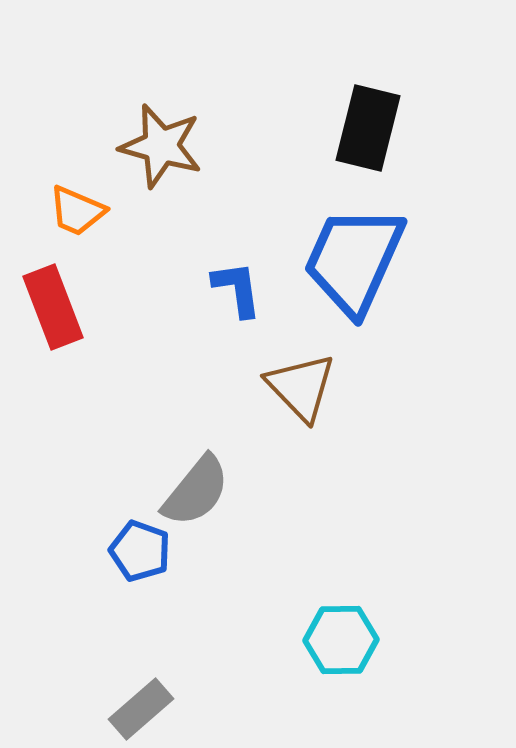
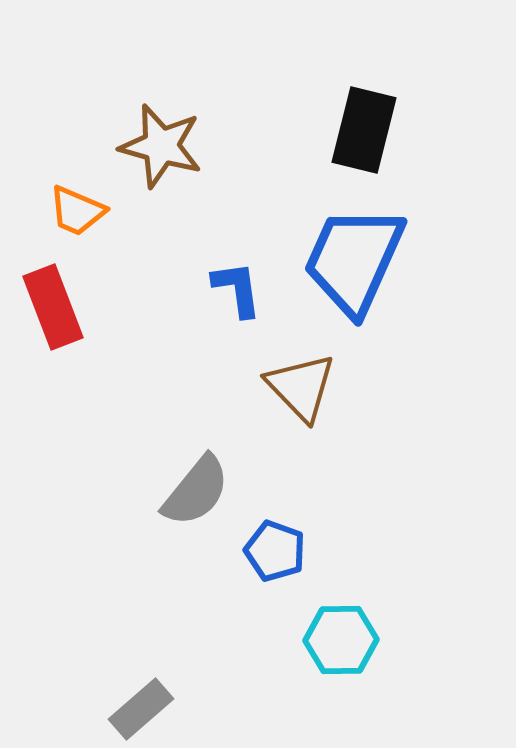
black rectangle: moved 4 px left, 2 px down
blue pentagon: moved 135 px right
